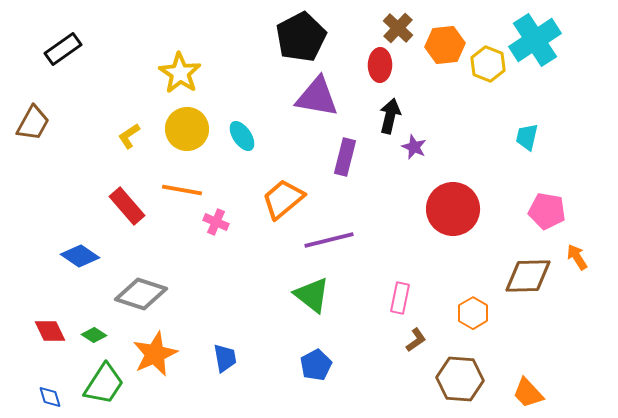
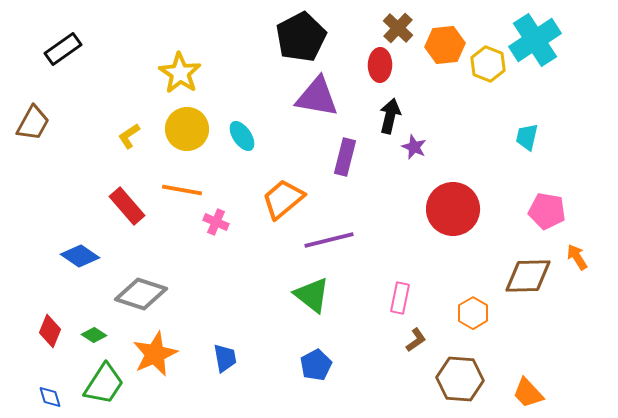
red diamond at (50, 331): rotated 48 degrees clockwise
